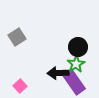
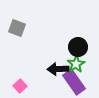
gray square: moved 9 px up; rotated 36 degrees counterclockwise
black arrow: moved 4 px up
